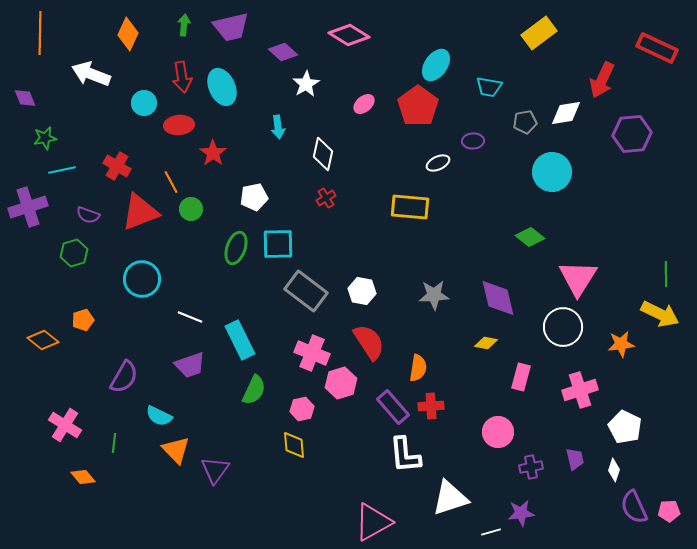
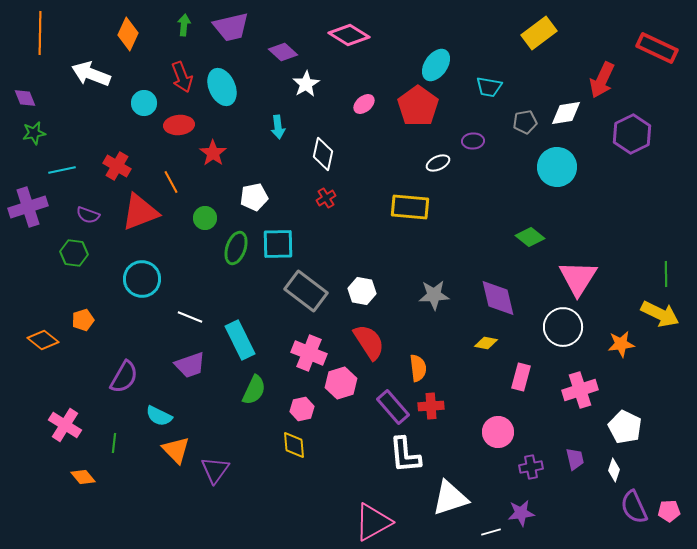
red arrow at (182, 77): rotated 12 degrees counterclockwise
purple hexagon at (632, 134): rotated 21 degrees counterclockwise
green star at (45, 138): moved 11 px left, 5 px up
cyan circle at (552, 172): moved 5 px right, 5 px up
green circle at (191, 209): moved 14 px right, 9 px down
green hexagon at (74, 253): rotated 24 degrees clockwise
pink cross at (312, 353): moved 3 px left
orange semicircle at (418, 368): rotated 16 degrees counterclockwise
